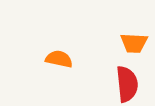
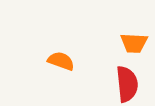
orange semicircle: moved 2 px right, 2 px down; rotated 8 degrees clockwise
